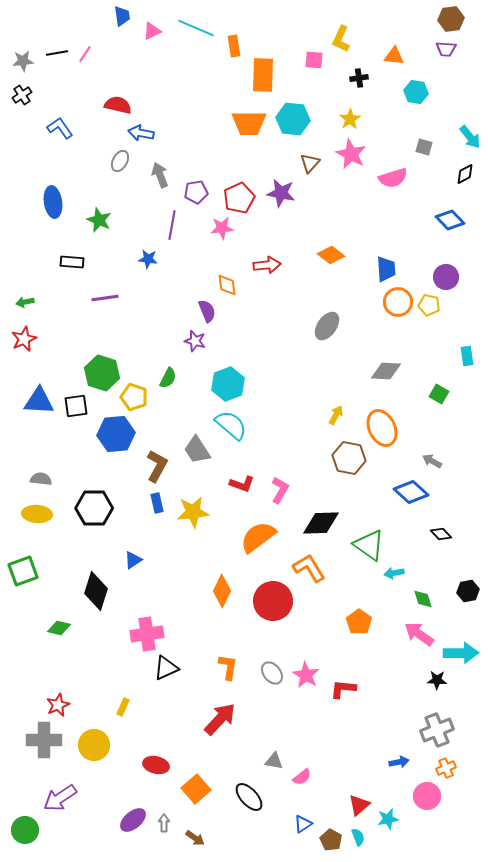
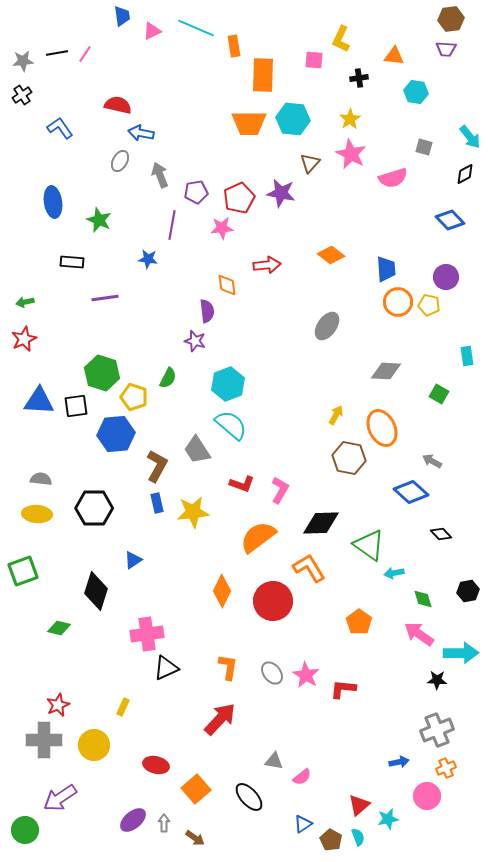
purple semicircle at (207, 311): rotated 15 degrees clockwise
